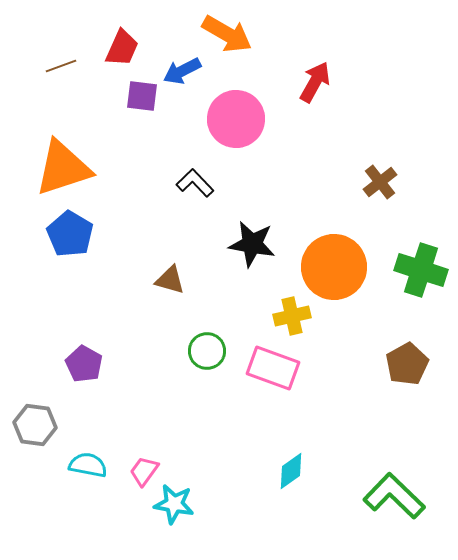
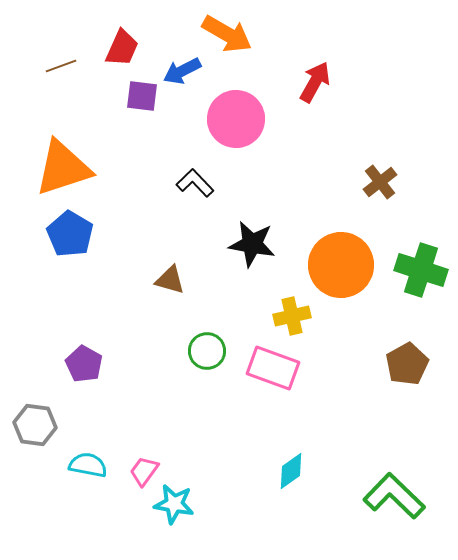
orange circle: moved 7 px right, 2 px up
